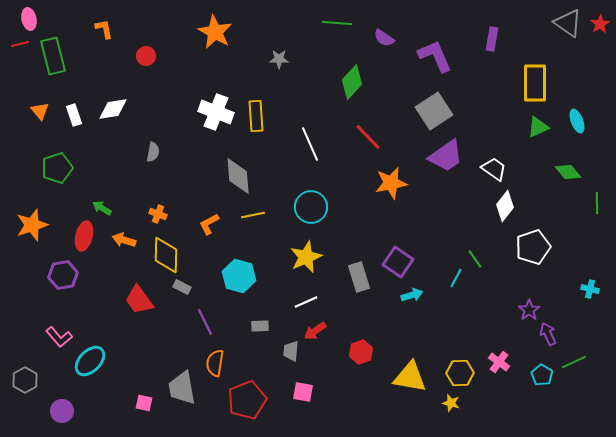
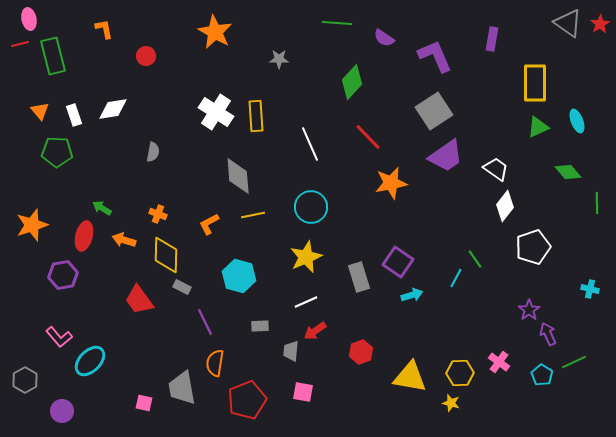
white cross at (216, 112): rotated 12 degrees clockwise
green pentagon at (57, 168): moved 16 px up; rotated 20 degrees clockwise
white trapezoid at (494, 169): moved 2 px right
